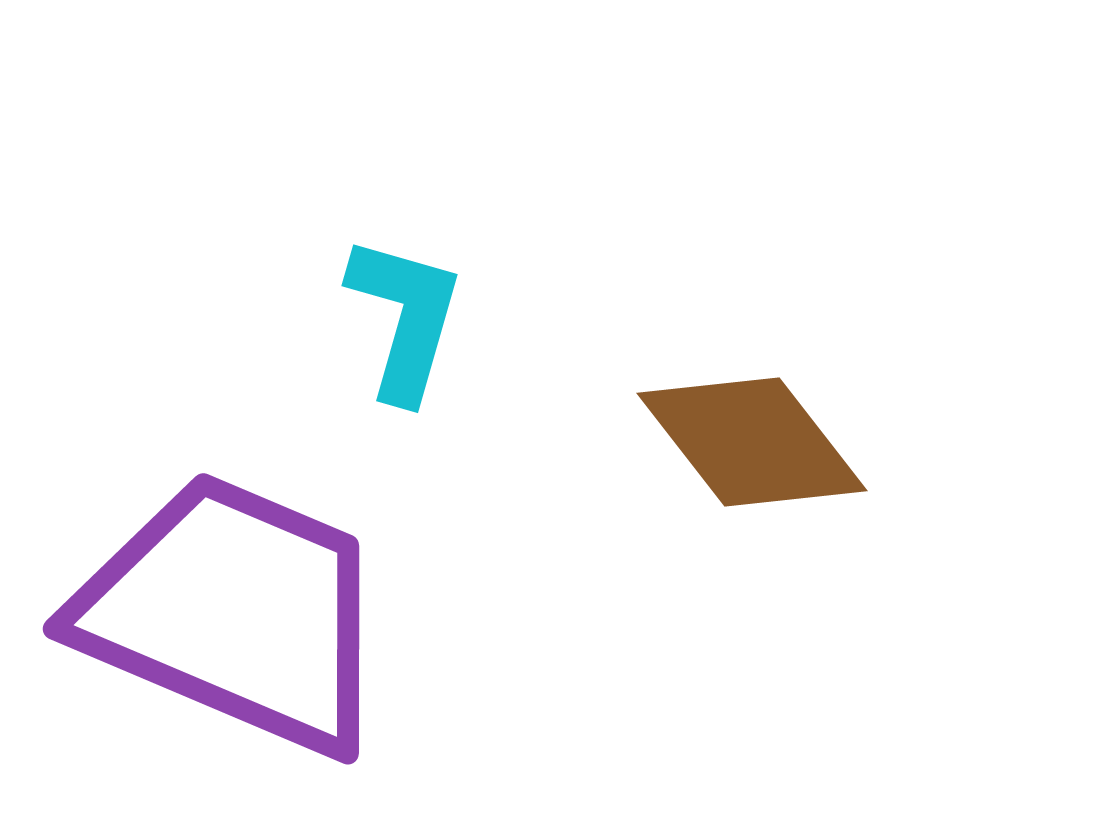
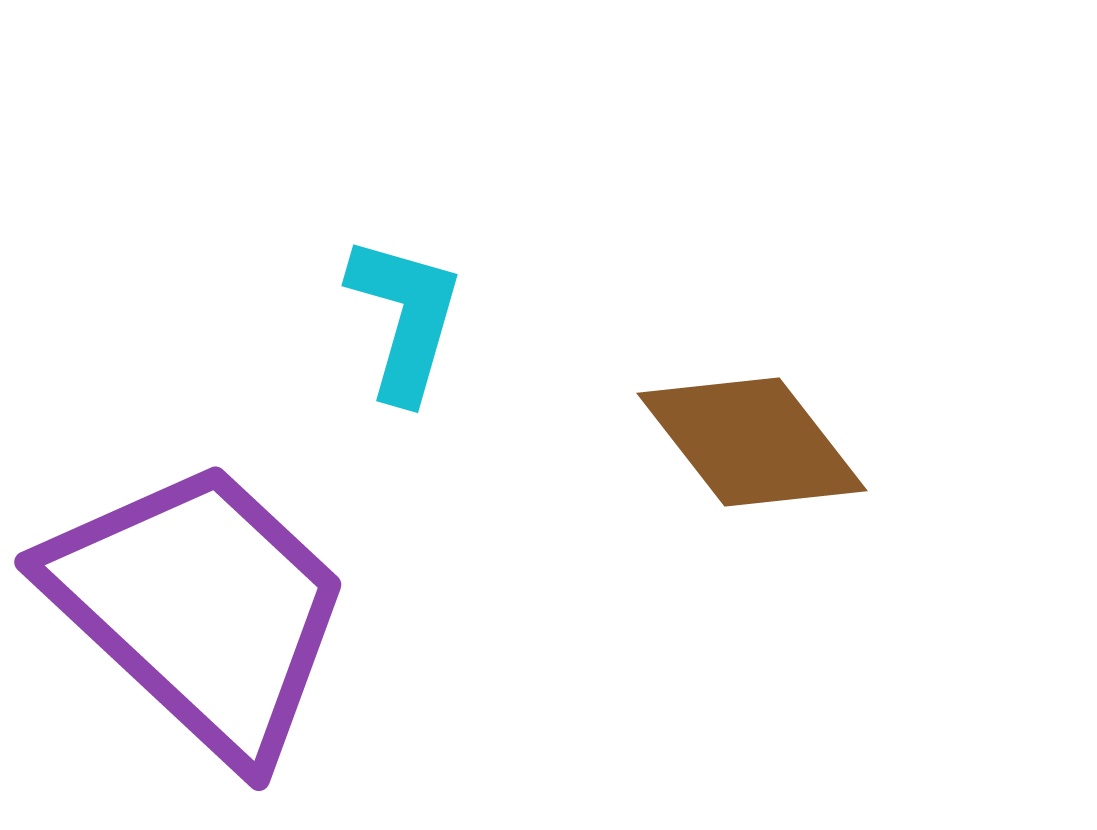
purple trapezoid: moved 34 px left, 4 px up; rotated 20 degrees clockwise
